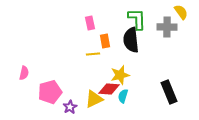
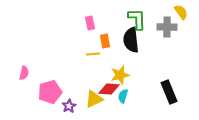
purple star: moved 1 px left, 1 px up
